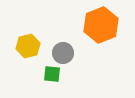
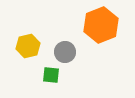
gray circle: moved 2 px right, 1 px up
green square: moved 1 px left, 1 px down
